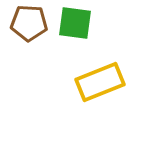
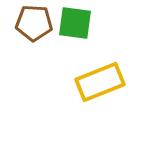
brown pentagon: moved 5 px right
